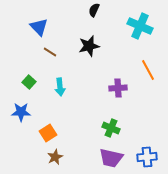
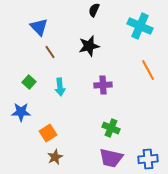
brown line: rotated 24 degrees clockwise
purple cross: moved 15 px left, 3 px up
blue cross: moved 1 px right, 2 px down
